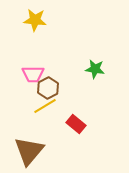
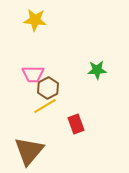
green star: moved 2 px right, 1 px down; rotated 12 degrees counterclockwise
red rectangle: rotated 30 degrees clockwise
